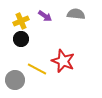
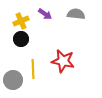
purple arrow: moved 2 px up
red star: rotated 10 degrees counterclockwise
yellow line: moved 4 px left; rotated 60 degrees clockwise
gray circle: moved 2 px left
